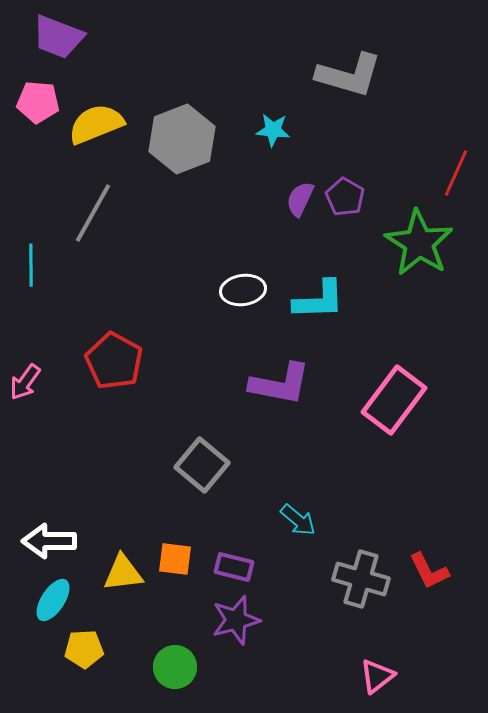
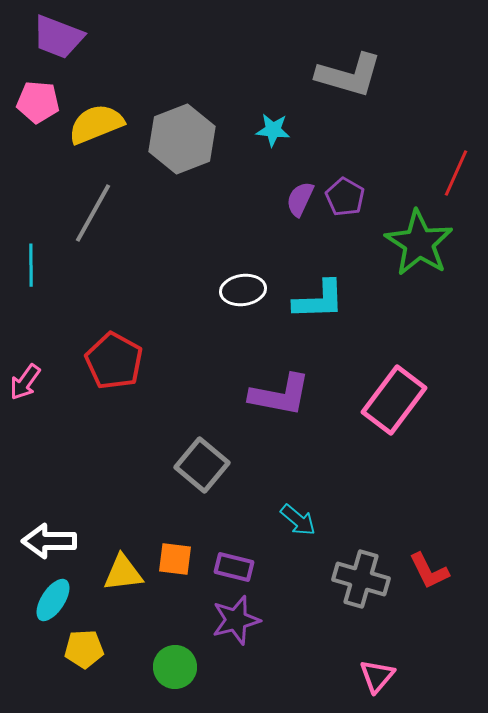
purple L-shape: moved 11 px down
pink triangle: rotated 12 degrees counterclockwise
